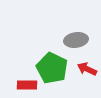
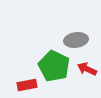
green pentagon: moved 2 px right, 2 px up
red rectangle: rotated 12 degrees counterclockwise
